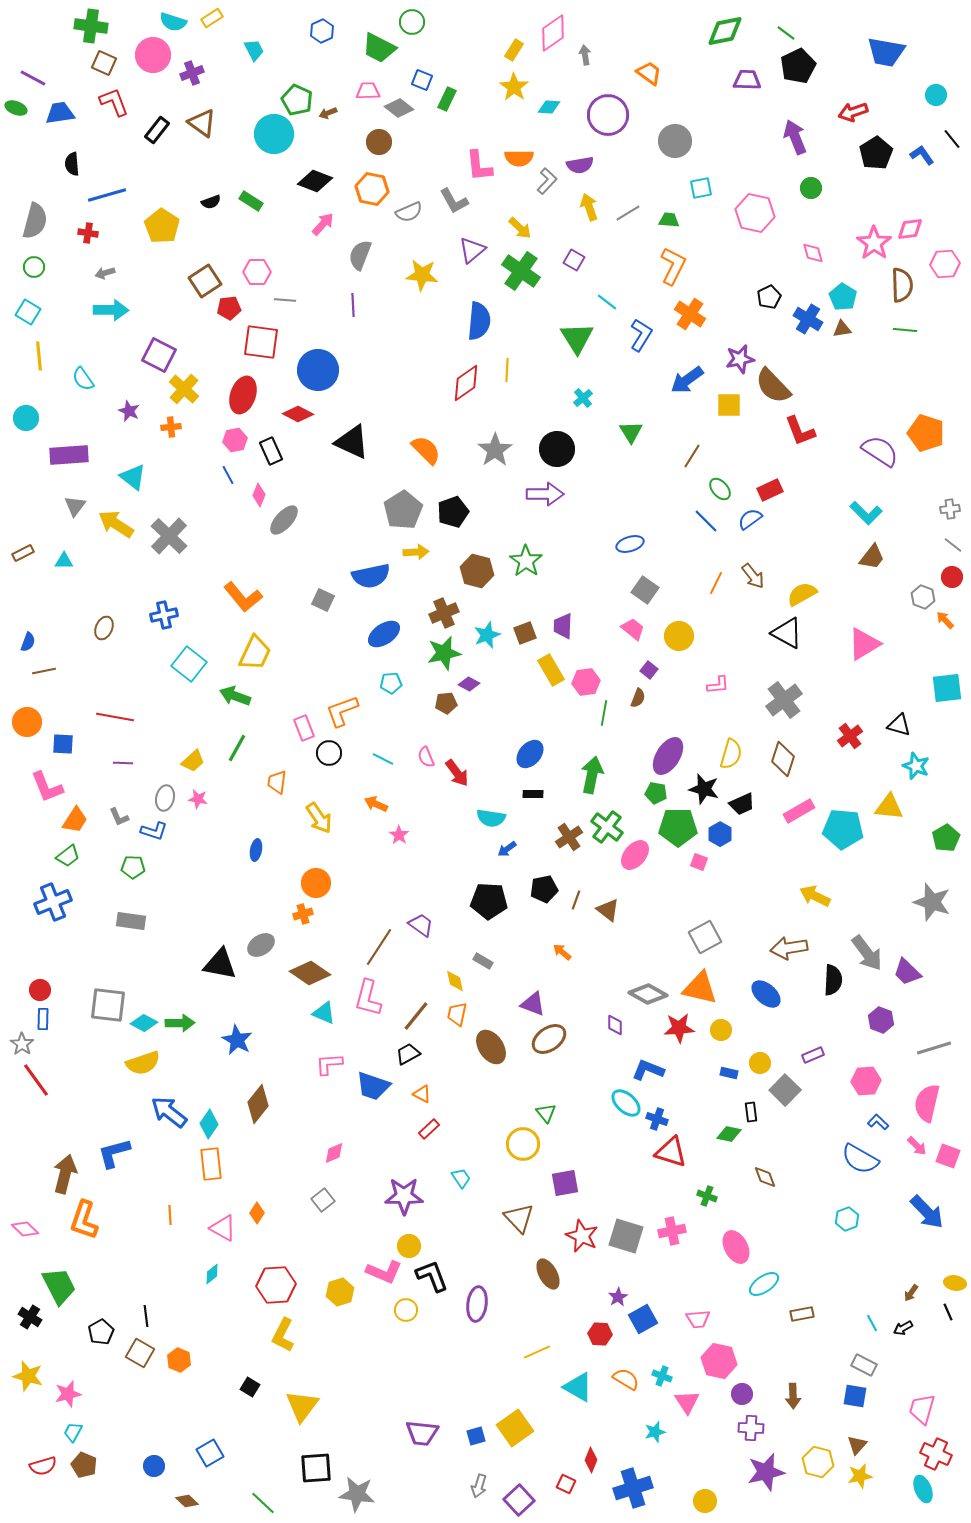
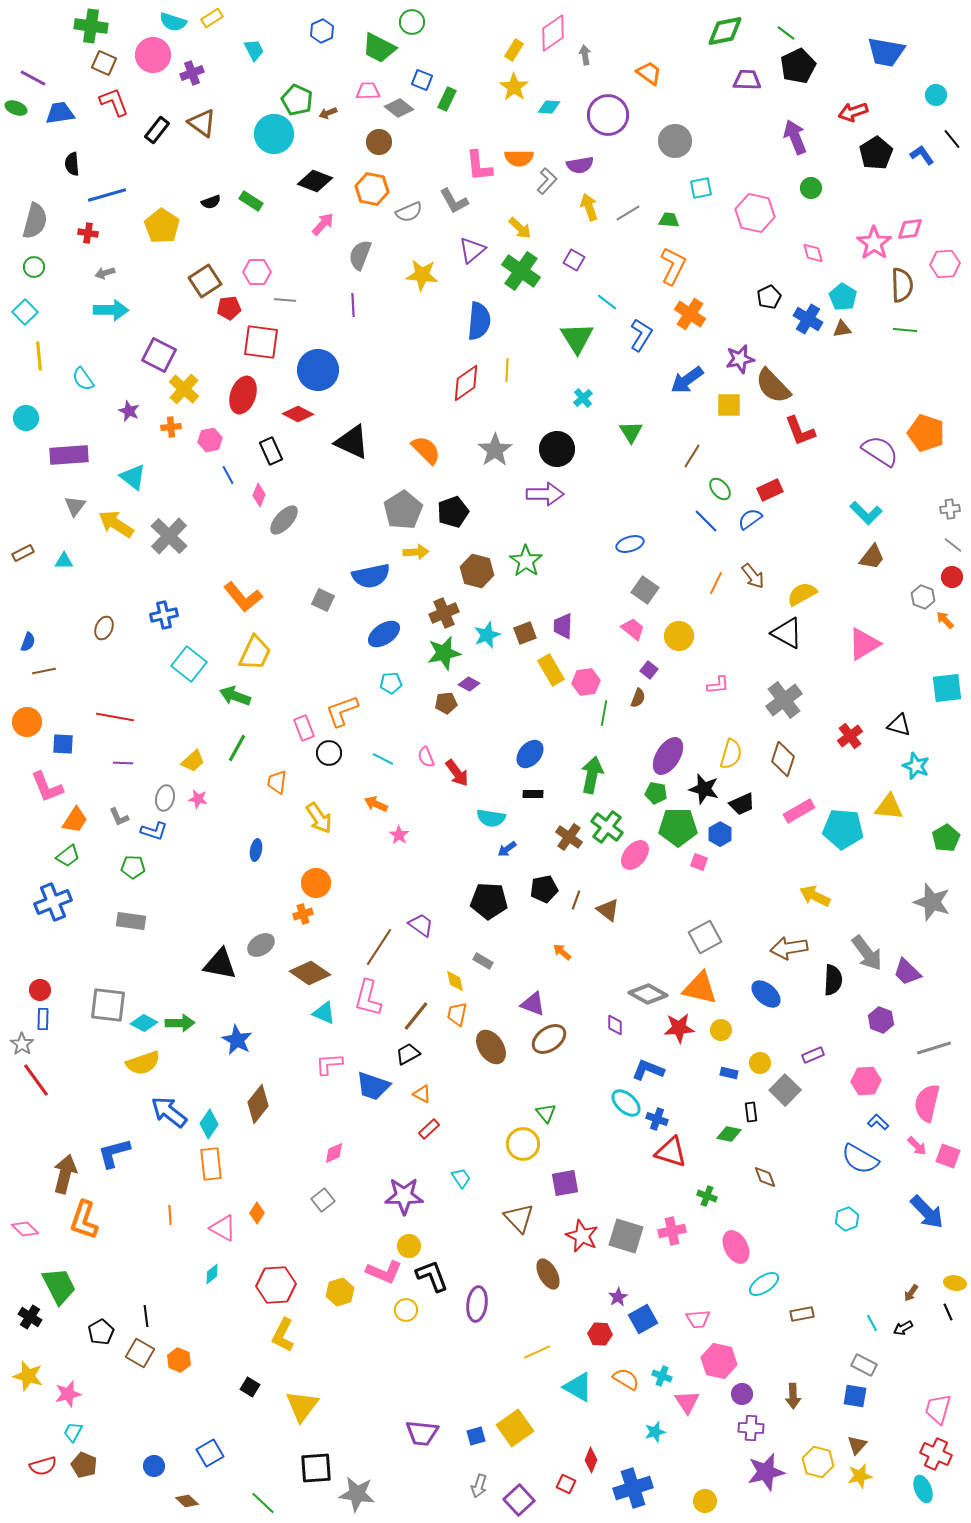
cyan square at (28, 312): moved 3 px left; rotated 15 degrees clockwise
pink hexagon at (235, 440): moved 25 px left
brown cross at (569, 837): rotated 20 degrees counterclockwise
pink trapezoid at (922, 1409): moved 16 px right
